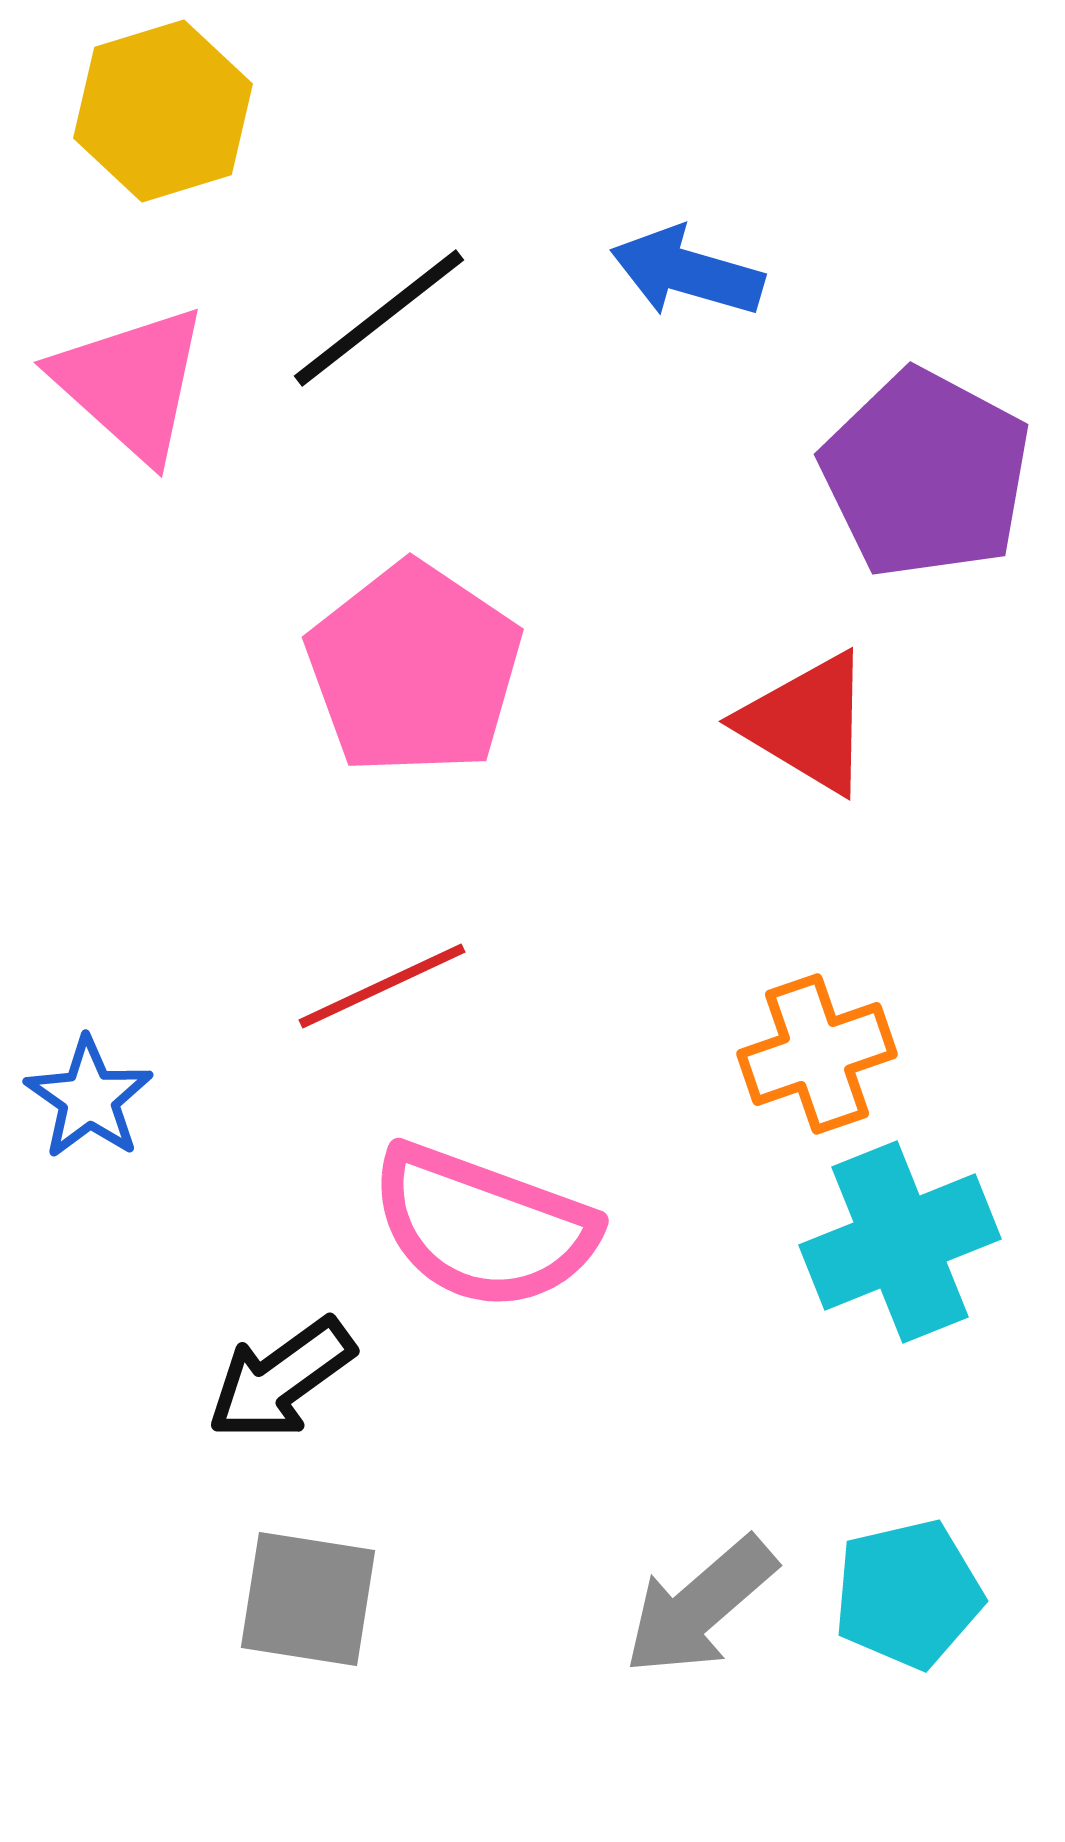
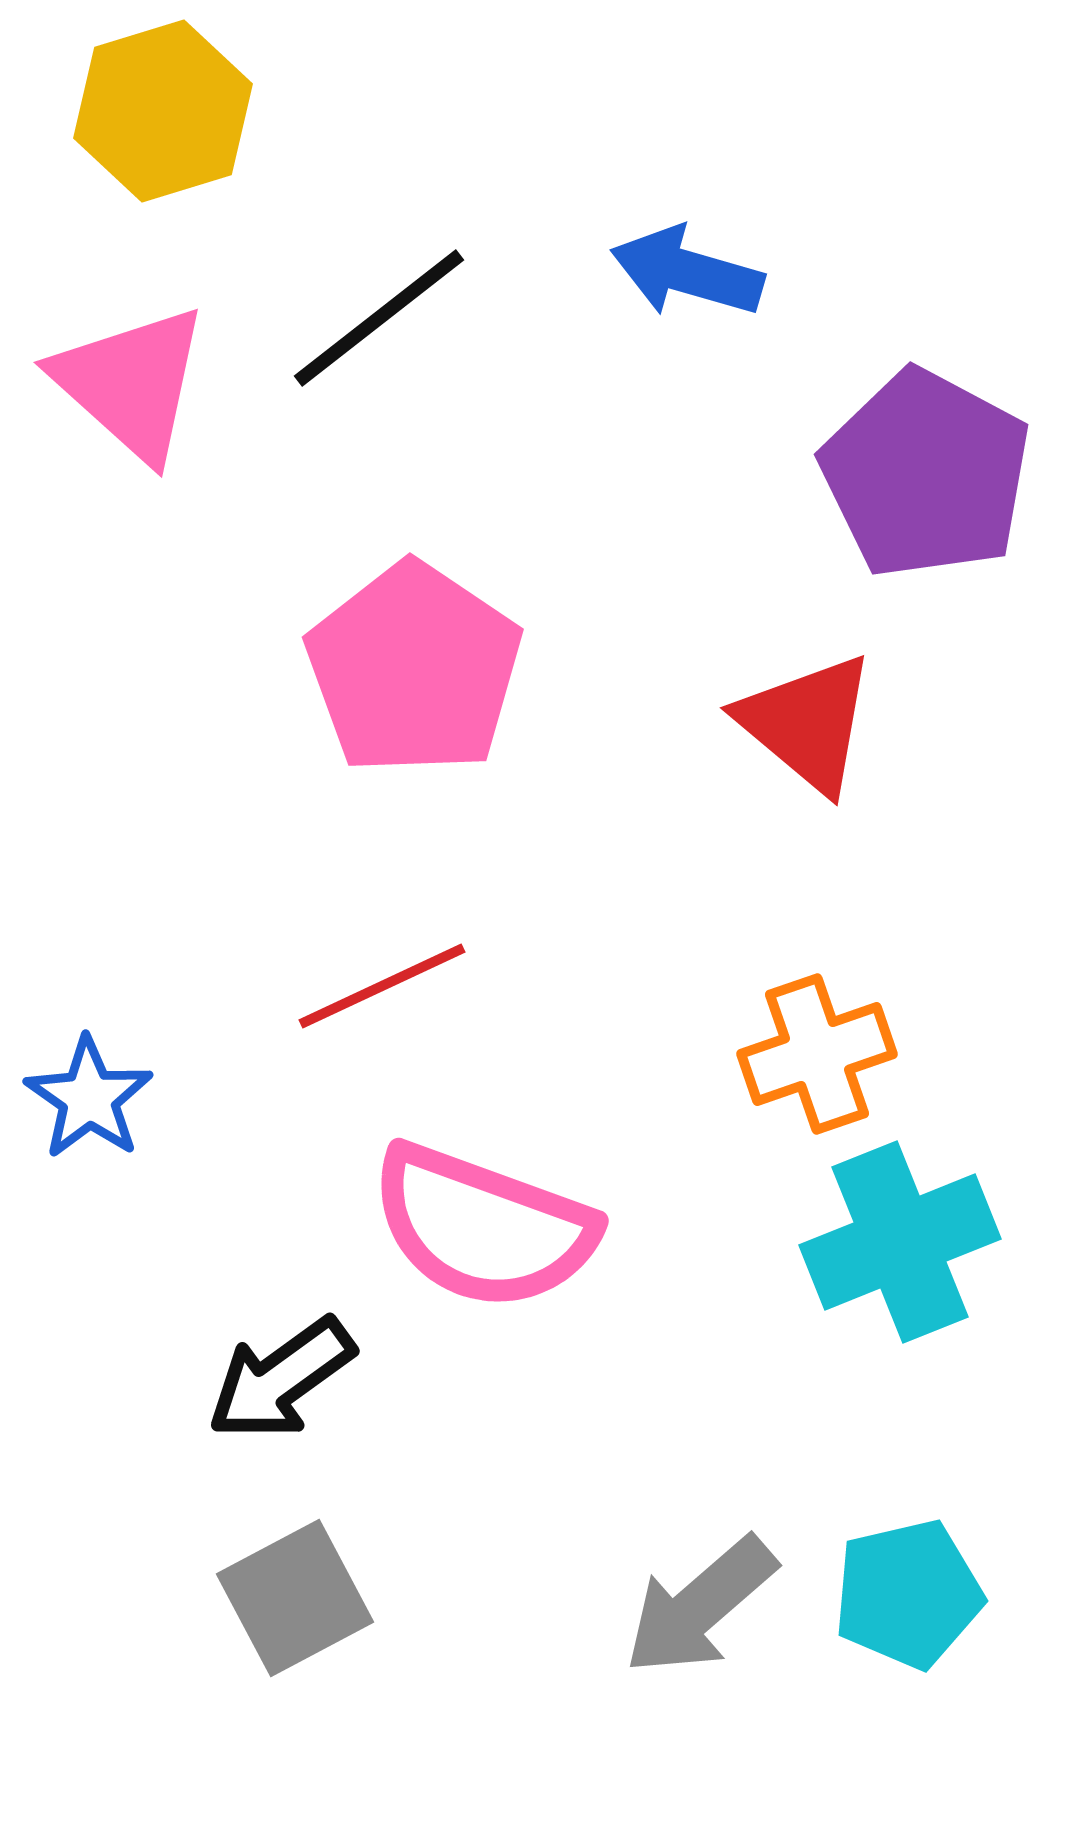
red triangle: rotated 9 degrees clockwise
gray square: moved 13 px left, 1 px up; rotated 37 degrees counterclockwise
